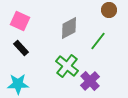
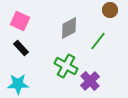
brown circle: moved 1 px right
green cross: moved 1 px left; rotated 10 degrees counterclockwise
